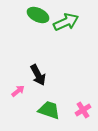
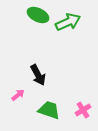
green arrow: moved 2 px right
pink arrow: moved 4 px down
